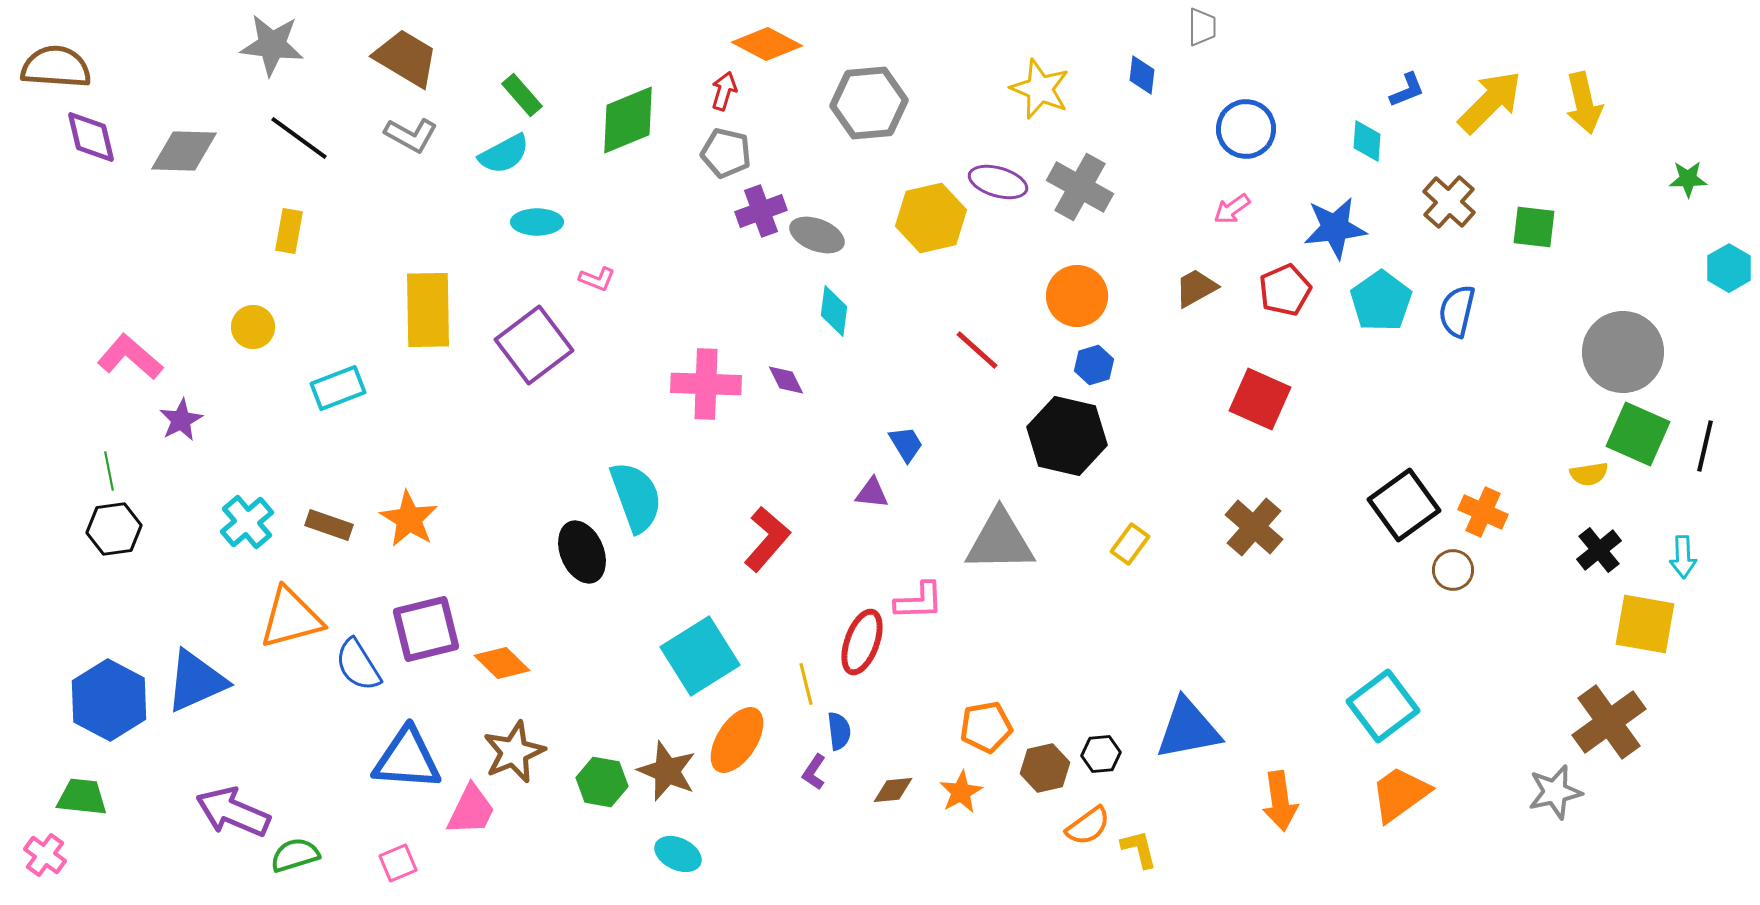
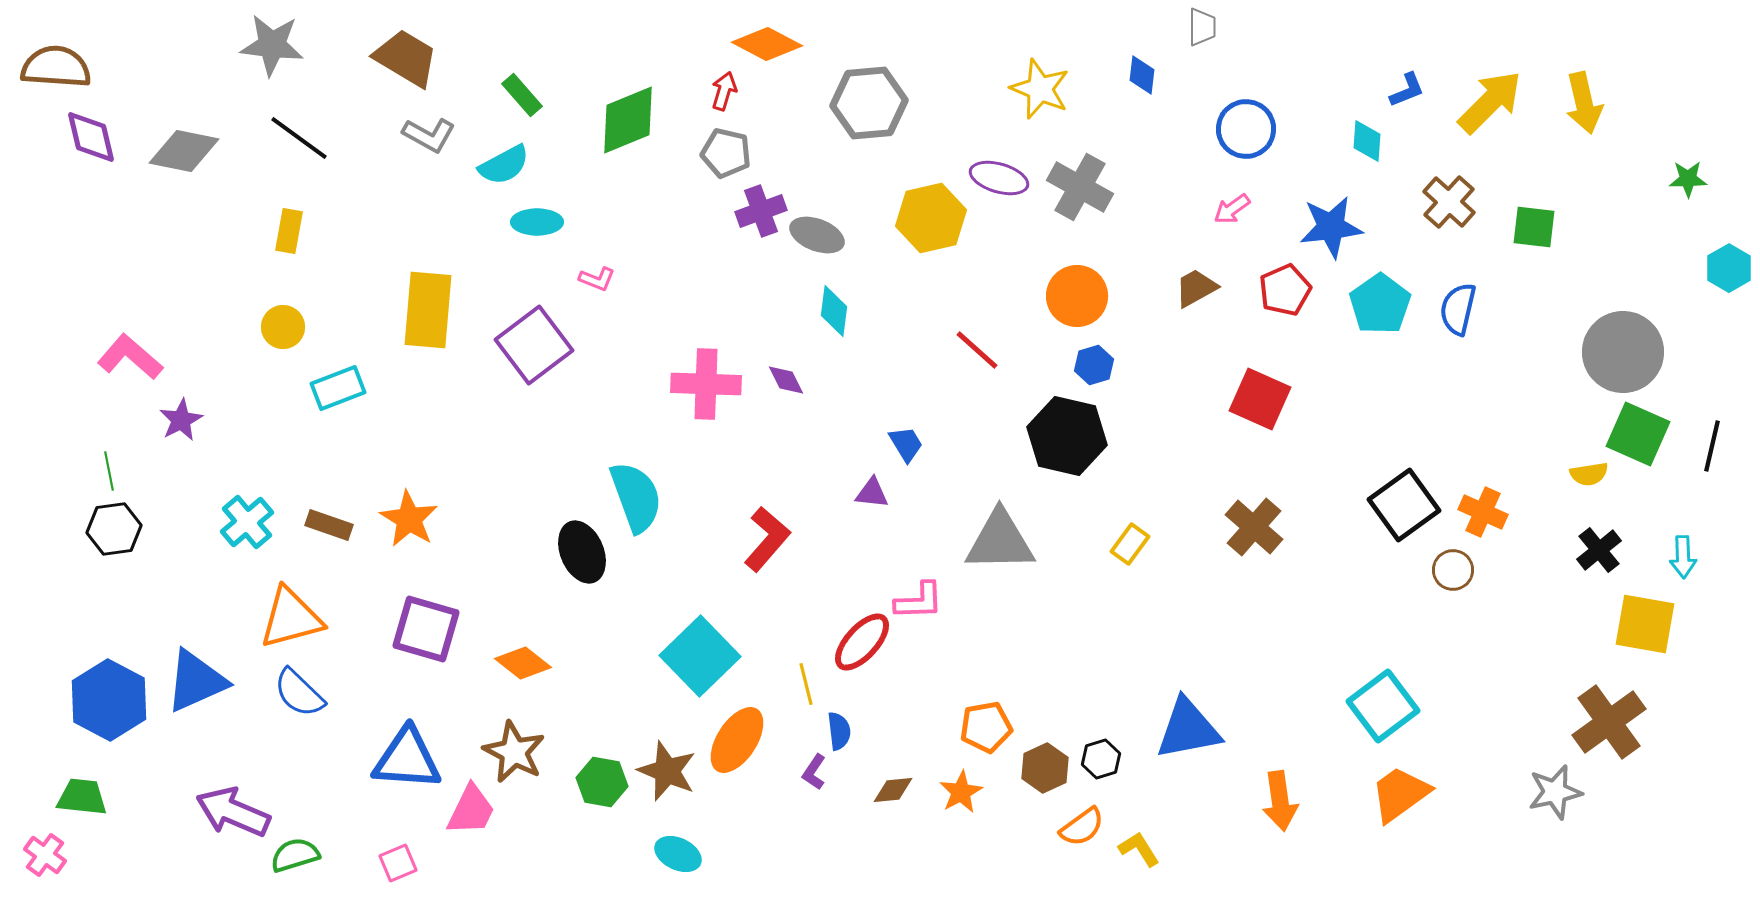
gray L-shape at (411, 135): moved 18 px right
gray diamond at (184, 151): rotated 10 degrees clockwise
cyan semicircle at (504, 154): moved 11 px down
purple ellipse at (998, 182): moved 1 px right, 4 px up
blue star at (1335, 228): moved 4 px left, 1 px up
cyan pentagon at (1381, 301): moved 1 px left, 3 px down
yellow rectangle at (428, 310): rotated 6 degrees clockwise
blue semicircle at (1457, 311): moved 1 px right, 2 px up
yellow circle at (253, 327): moved 30 px right
black line at (1705, 446): moved 7 px right
purple square at (426, 629): rotated 30 degrees clockwise
red ellipse at (862, 642): rotated 22 degrees clockwise
cyan square at (700, 656): rotated 12 degrees counterclockwise
orange diamond at (502, 663): moved 21 px right; rotated 6 degrees counterclockwise
blue semicircle at (358, 665): moved 59 px left, 28 px down; rotated 14 degrees counterclockwise
brown star at (514, 752): rotated 22 degrees counterclockwise
black hexagon at (1101, 754): moved 5 px down; rotated 12 degrees counterclockwise
brown hexagon at (1045, 768): rotated 12 degrees counterclockwise
orange semicircle at (1088, 826): moved 6 px left, 1 px down
yellow L-shape at (1139, 849): rotated 18 degrees counterclockwise
